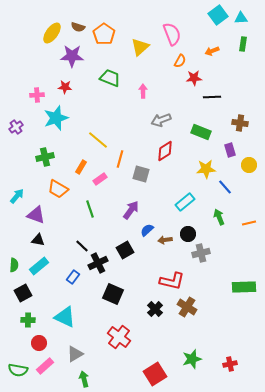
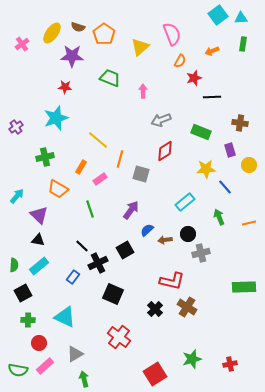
red star at (194, 78): rotated 14 degrees counterclockwise
pink cross at (37, 95): moved 15 px left, 51 px up; rotated 32 degrees counterclockwise
purple triangle at (36, 215): moved 3 px right; rotated 24 degrees clockwise
